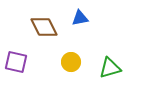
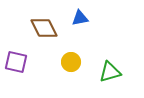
brown diamond: moved 1 px down
green triangle: moved 4 px down
